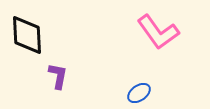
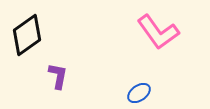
black diamond: rotated 57 degrees clockwise
